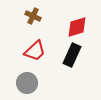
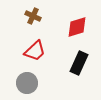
black rectangle: moved 7 px right, 8 px down
